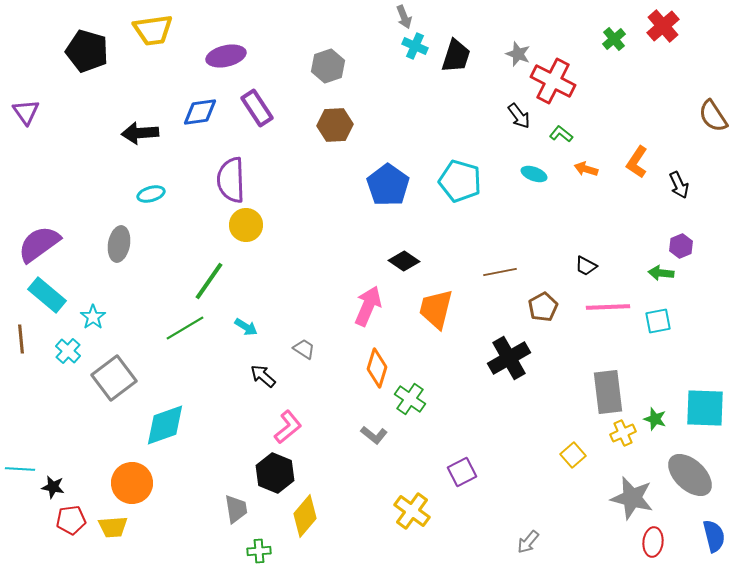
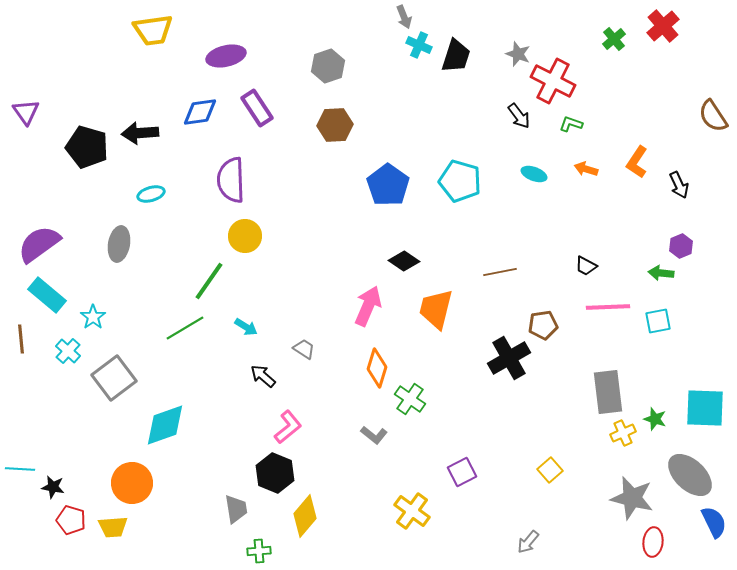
cyan cross at (415, 46): moved 4 px right, 1 px up
black pentagon at (87, 51): moved 96 px down
green L-shape at (561, 134): moved 10 px right, 10 px up; rotated 20 degrees counterclockwise
yellow circle at (246, 225): moved 1 px left, 11 px down
brown pentagon at (543, 307): moved 18 px down; rotated 20 degrees clockwise
yellow square at (573, 455): moved 23 px left, 15 px down
red pentagon at (71, 520): rotated 24 degrees clockwise
blue semicircle at (714, 536): moved 14 px up; rotated 12 degrees counterclockwise
